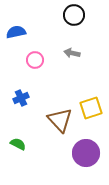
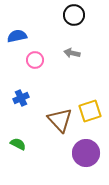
blue semicircle: moved 1 px right, 4 px down
yellow square: moved 1 px left, 3 px down
